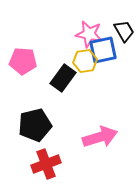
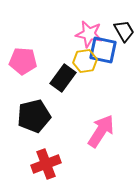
blue square: rotated 24 degrees clockwise
black pentagon: moved 1 px left, 9 px up
pink arrow: moved 1 px right, 6 px up; rotated 40 degrees counterclockwise
